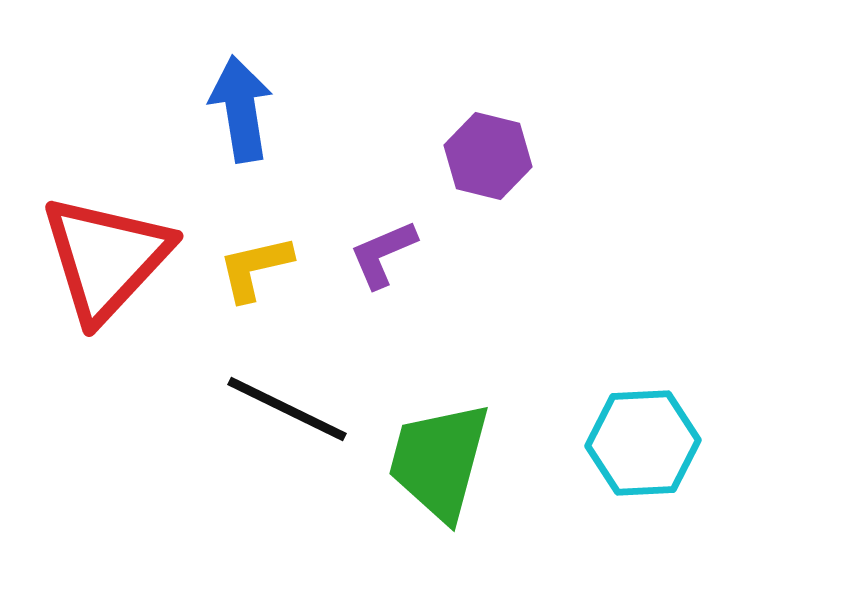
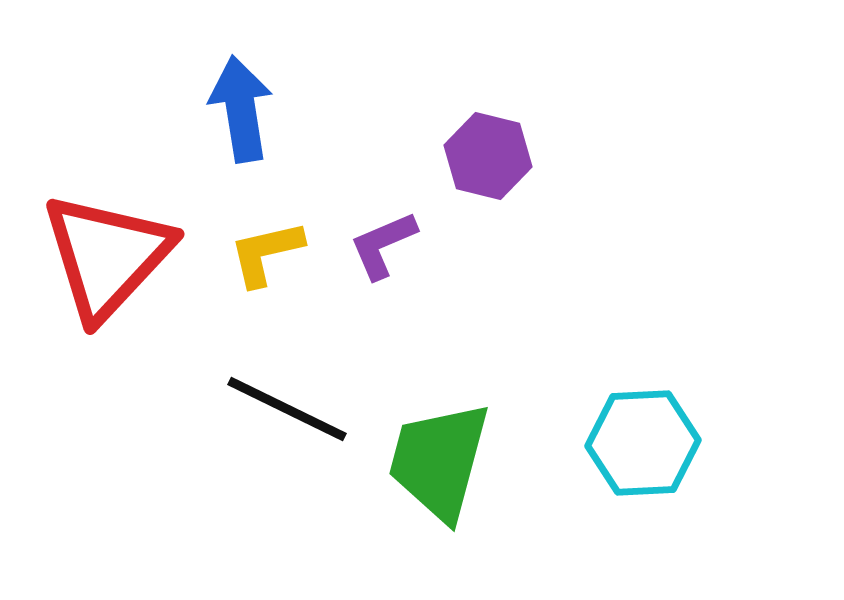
purple L-shape: moved 9 px up
red triangle: moved 1 px right, 2 px up
yellow L-shape: moved 11 px right, 15 px up
